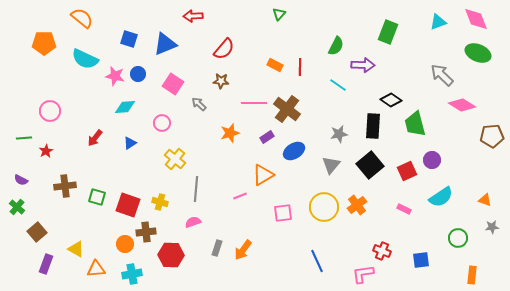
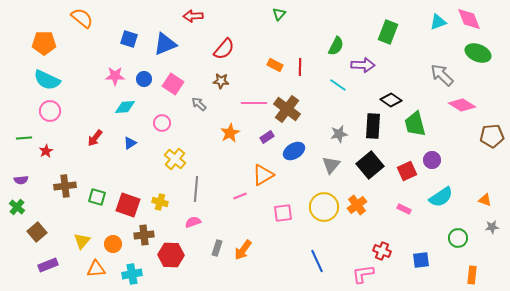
pink diamond at (476, 19): moved 7 px left
cyan semicircle at (85, 59): moved 38 px left, 21 px down
blue circle at (138, 74): moved 6 px right, 5 px down
pink star at (115, 76): rotated 12 degrees counterclockwise
orange star at (230, 133): rotated 12 degrees counterclockwise
purple semicircle at (21, 180): rotated 32 degrees counterclockwise
brown cross at (146, 232): moved 2 px left, 3 px down
orange circle at (125, 244): moved 12 px left
yellow triangle at (76, 249): moved 6 px right, 8 px up; rotated 42 degrees clockwise
purple rectangle at (46, 264): moved 2 px right, 1 px down; rotated 48 degrees clockwise
